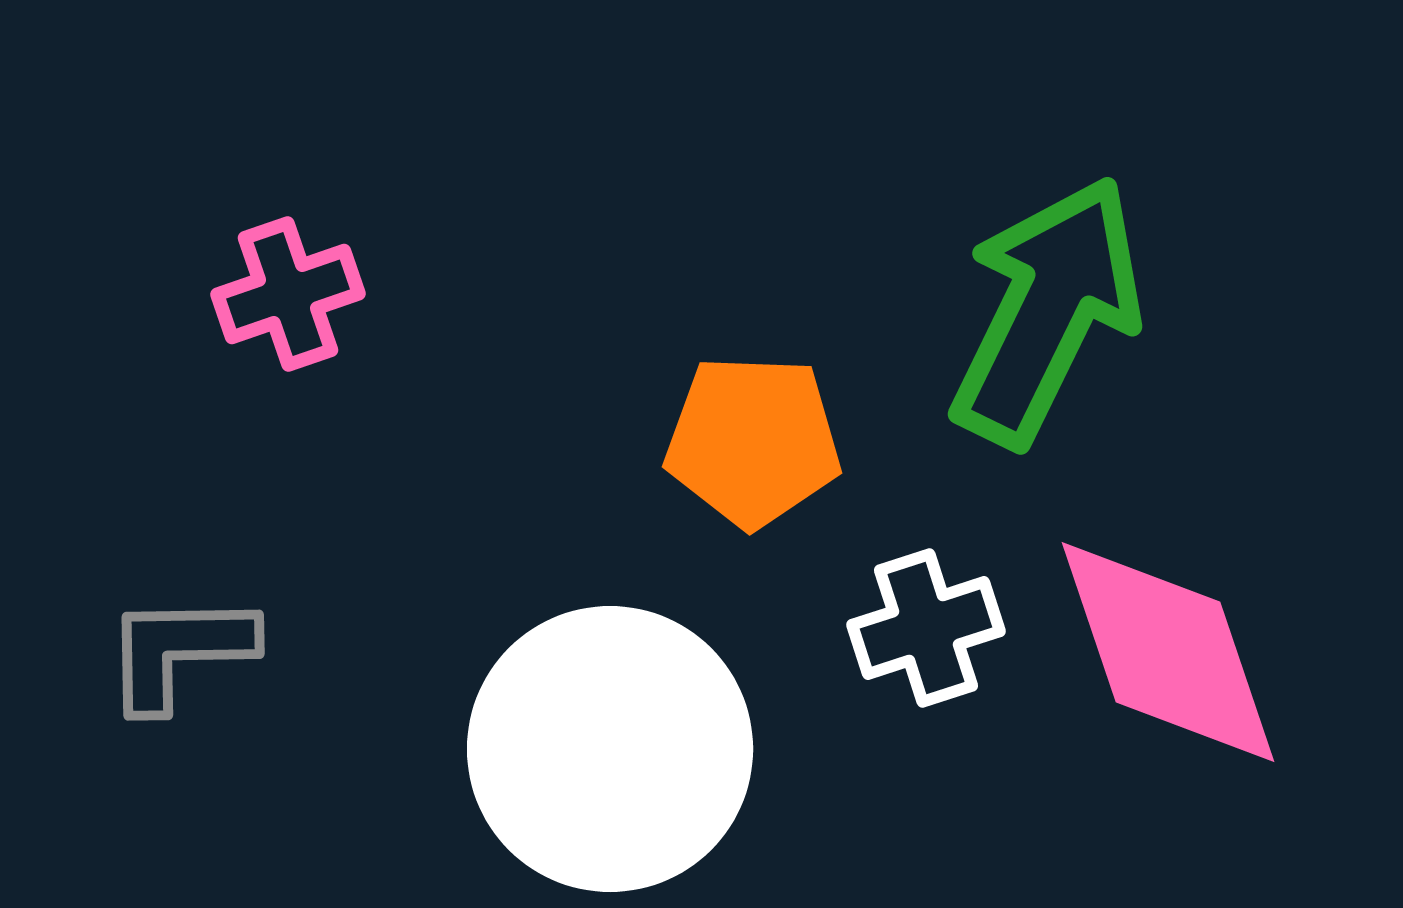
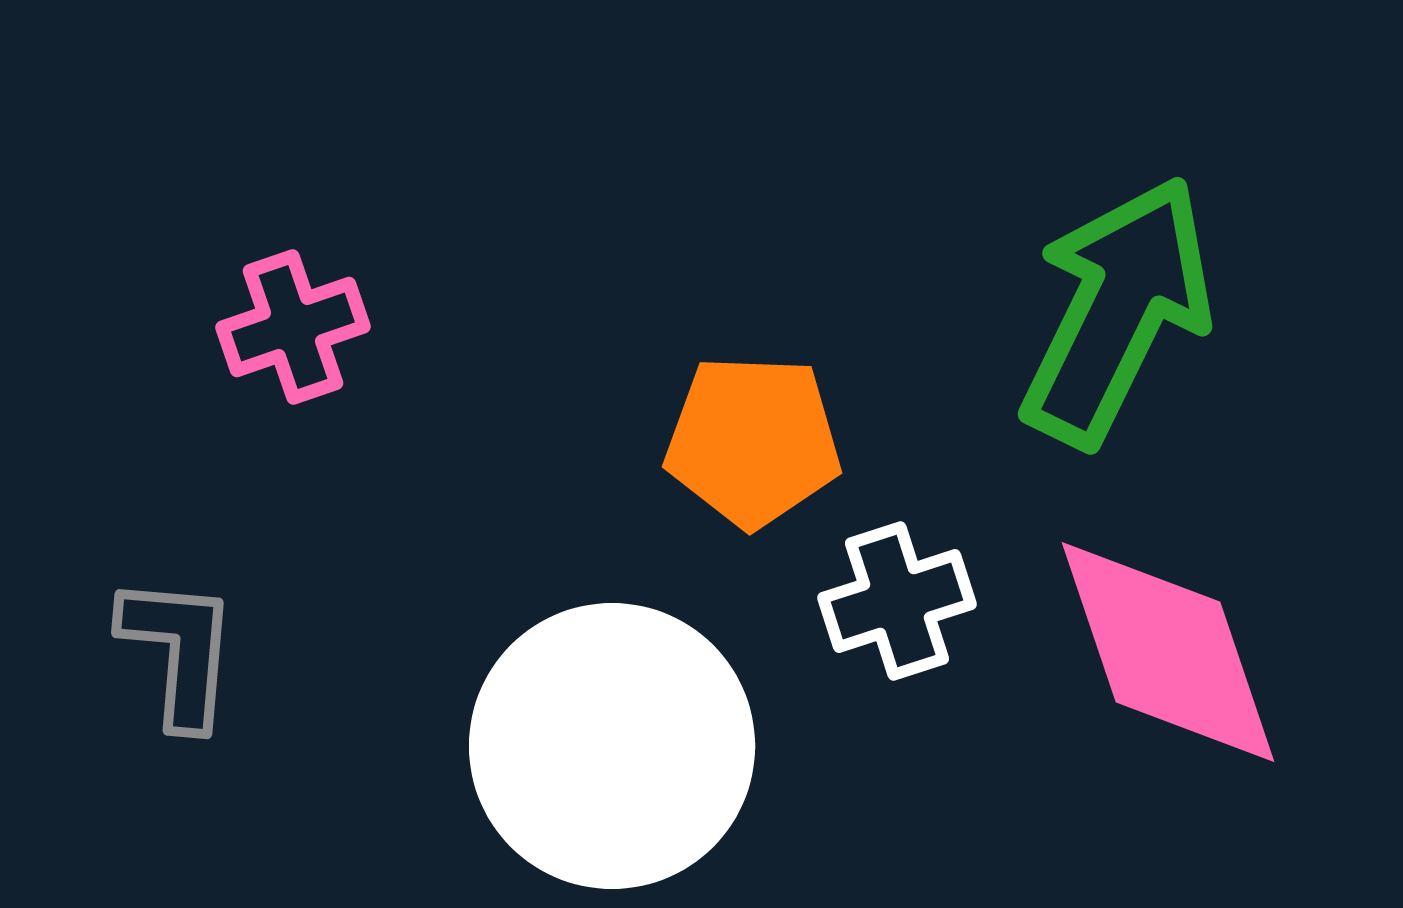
pink cross: moved 5 px right, 33 px down
green arrow: moved 70 px right
white cross: moved 29 px left, 27 px up
gray L-shape: rotated 96 degrees clockwise
white circle: moved 2 px right, 3 px up
